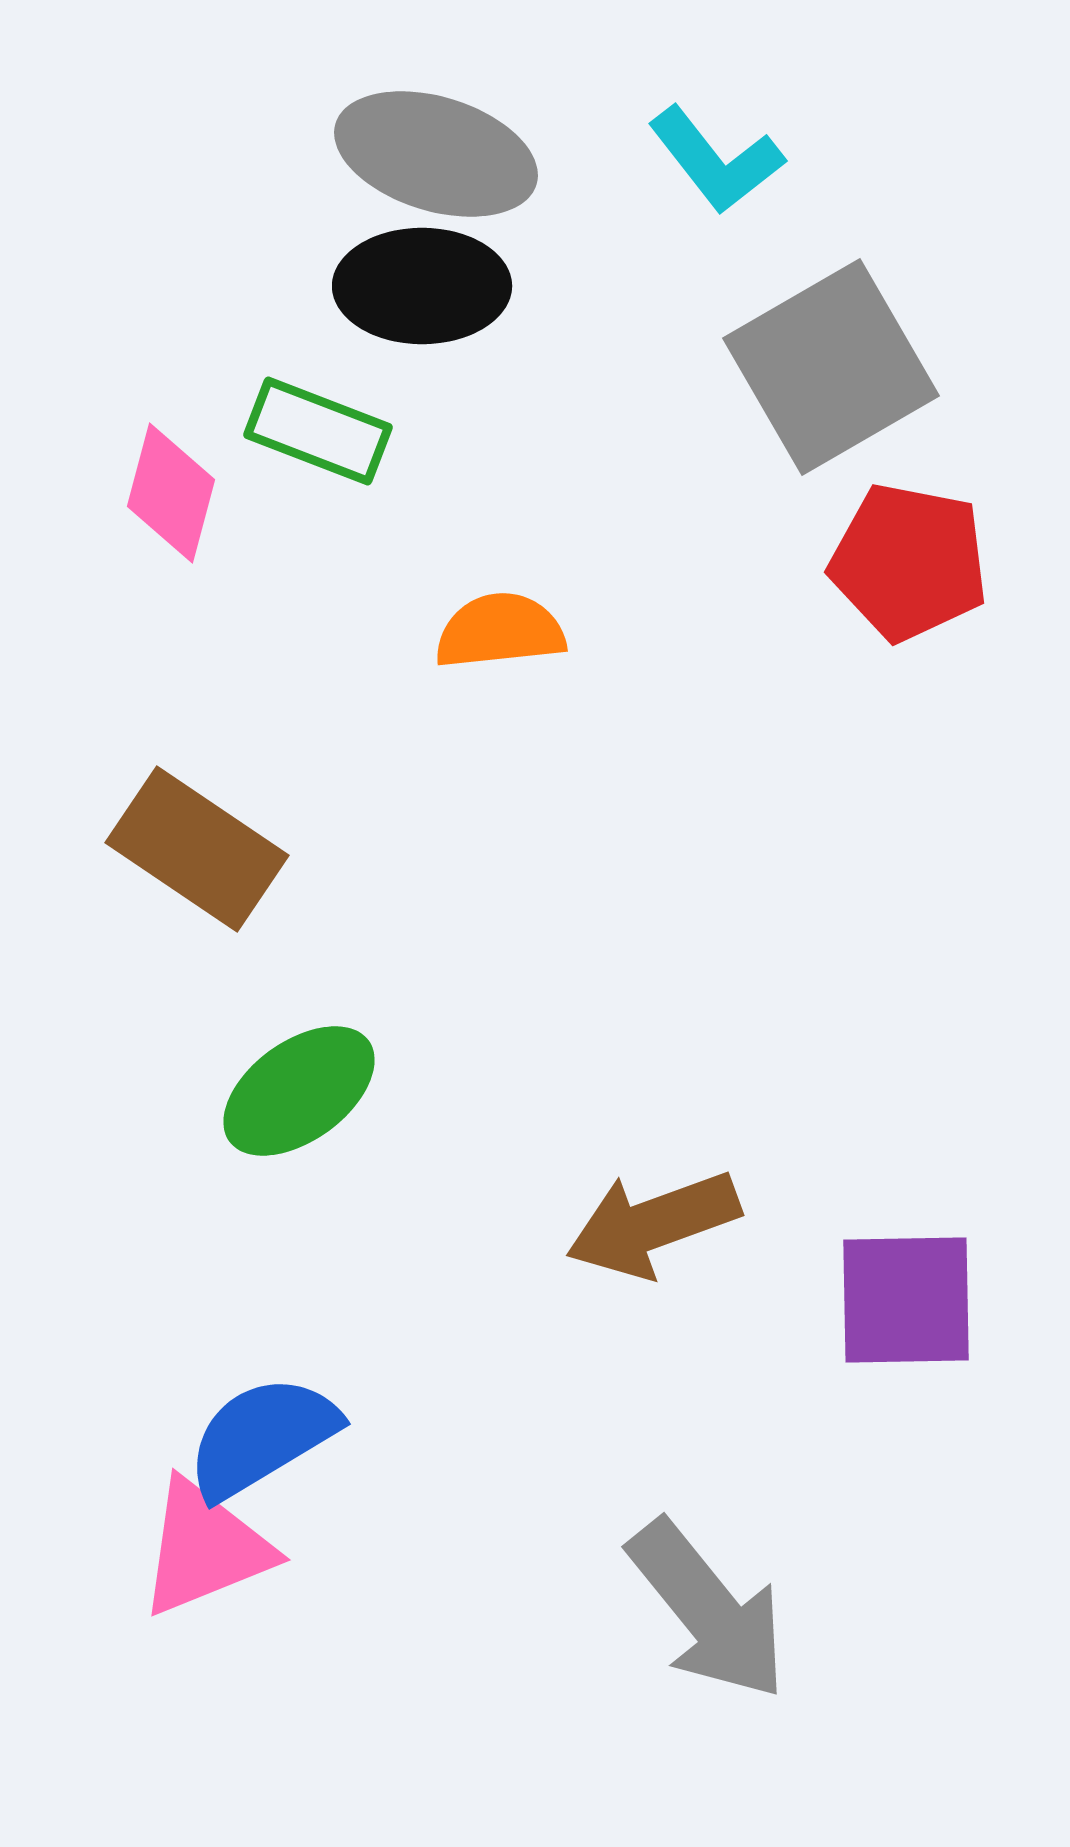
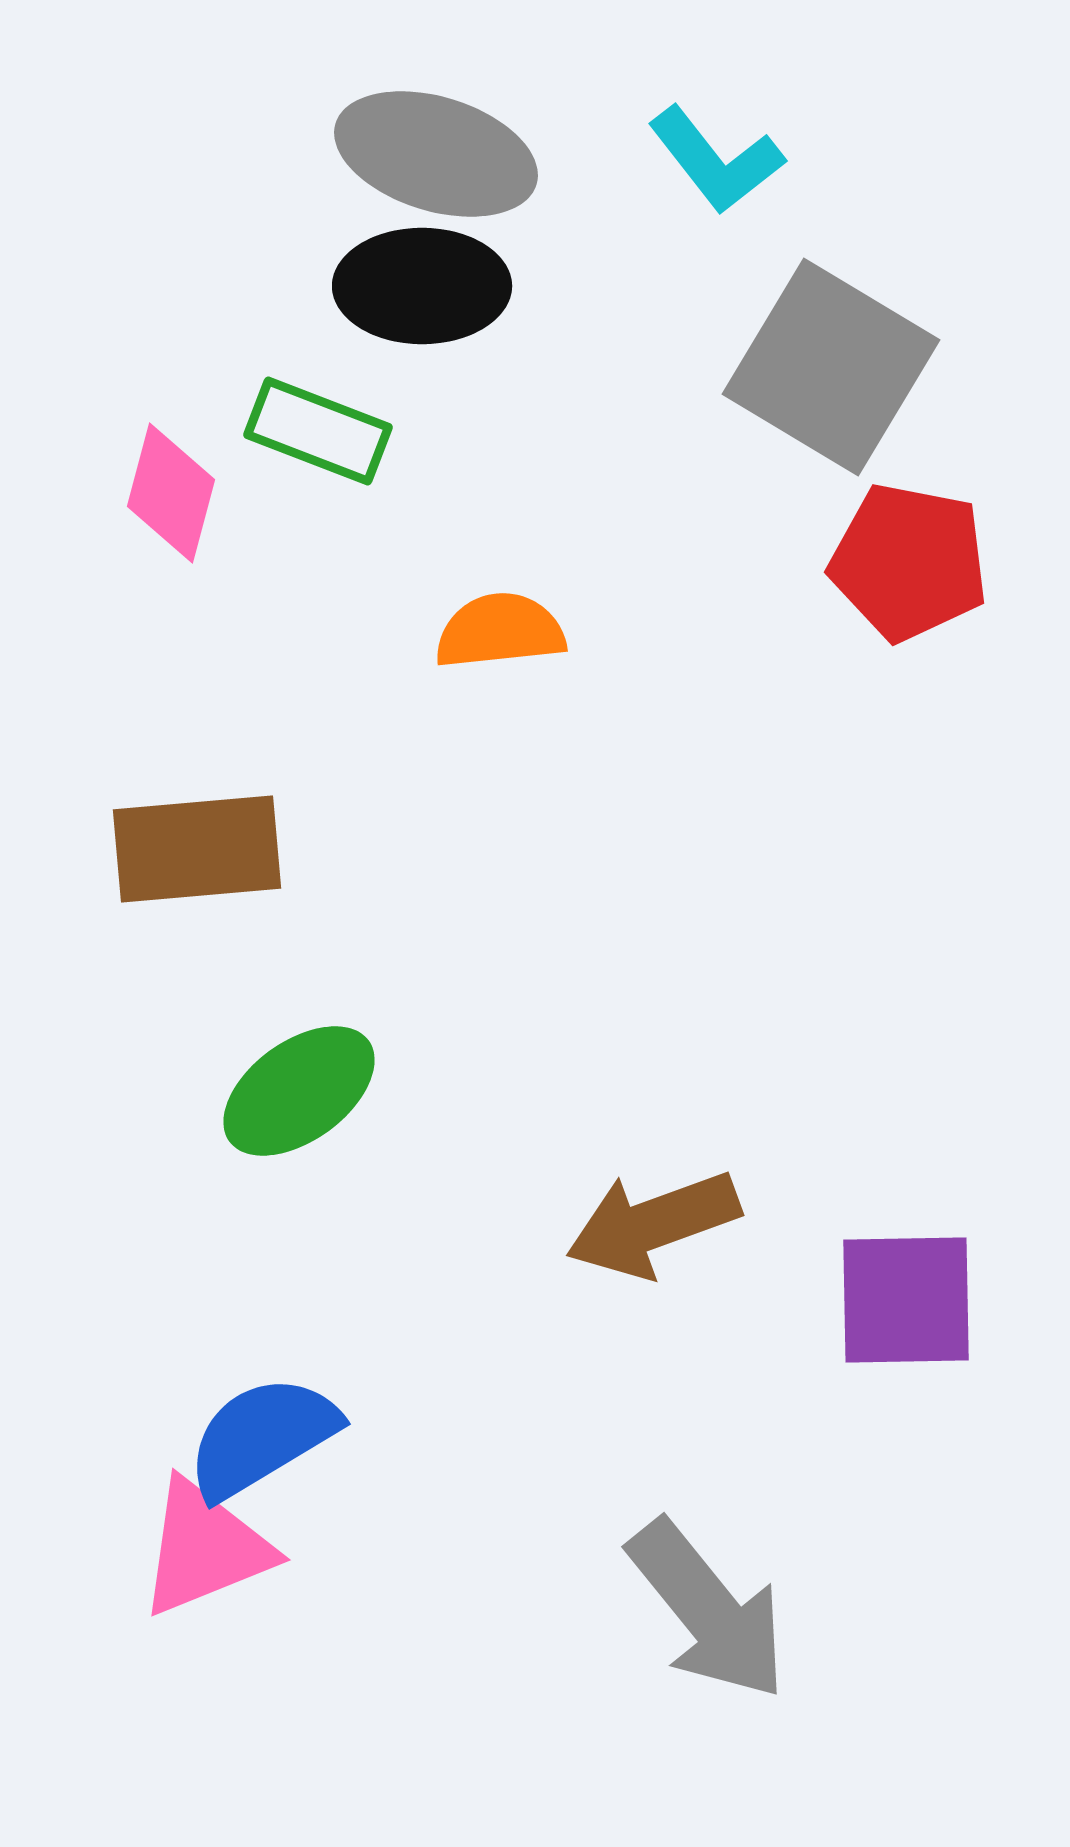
gray square: rotated 29 degrees counterclockwise
brown rectangle: rotated 39 degrees counterclockwise
